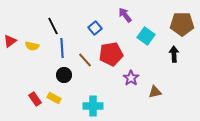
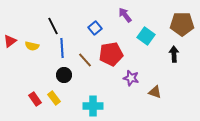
purple star: rotated 21 degrees counterclockwise
brown triangle: rotated 32 degrees clockwise
yellow rectangle: rotated 24 degrees clockwise
